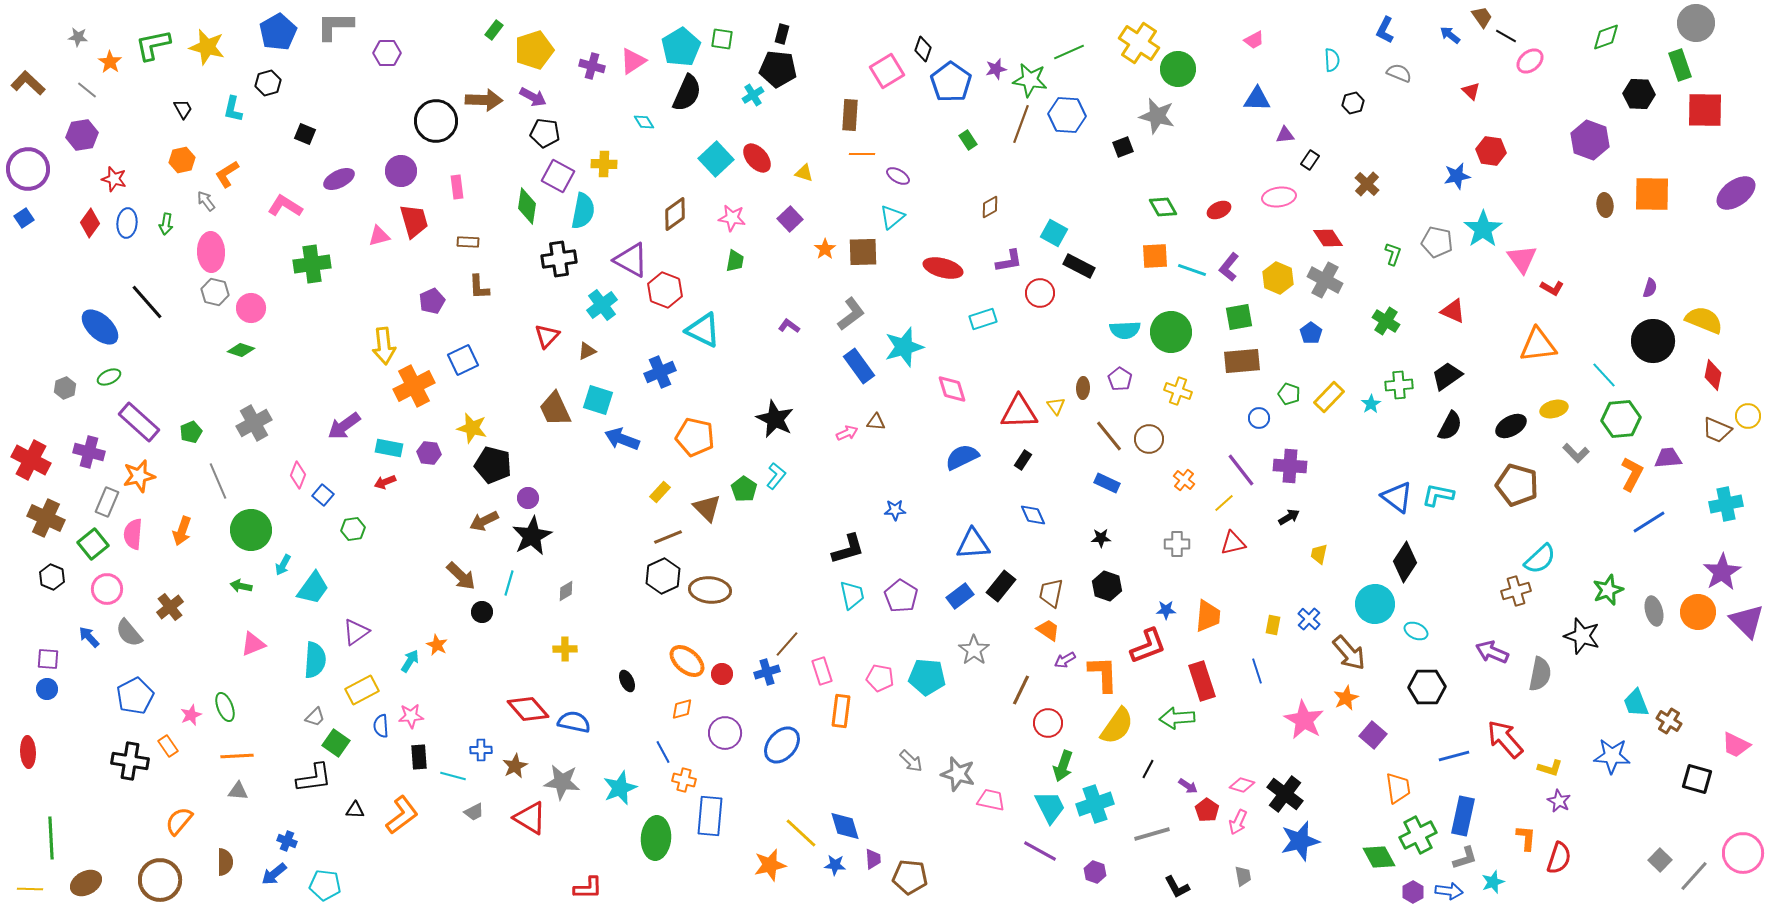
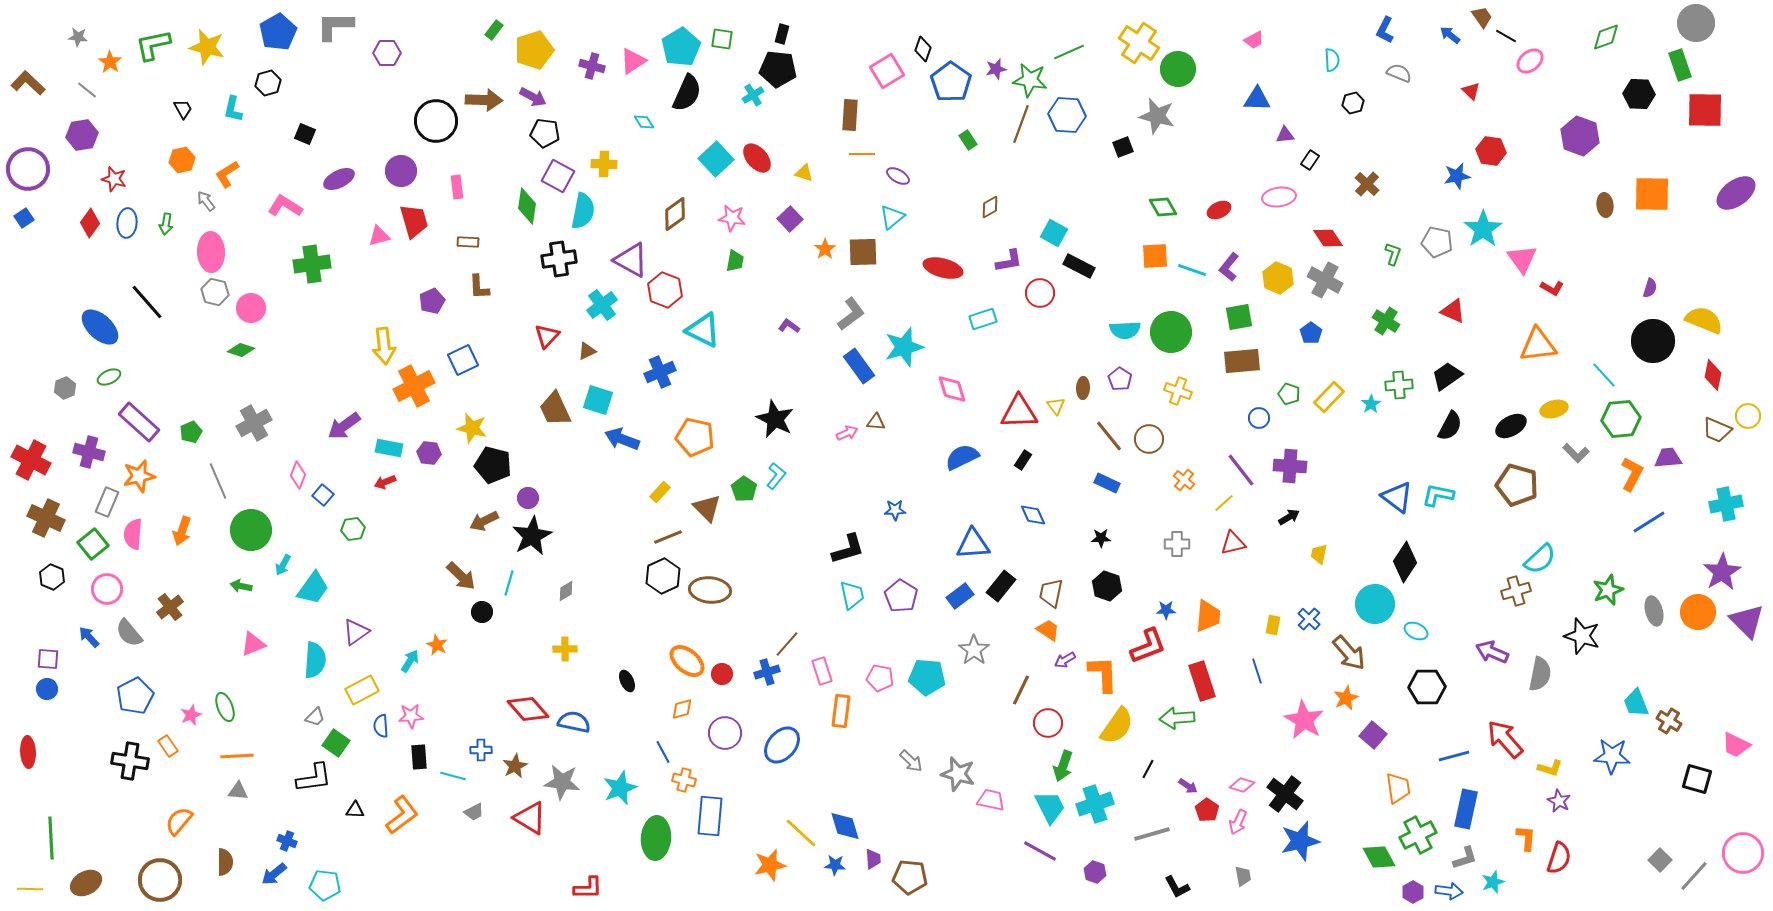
purple hexagon at (1590, 140): moved 10 px left, 4 px up
blue rectangle at (1463, 816): moved 3 px right, 7 px up
